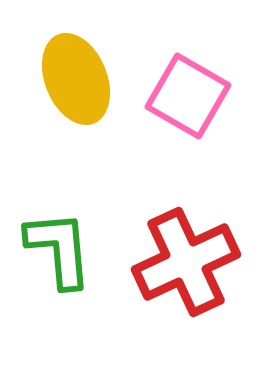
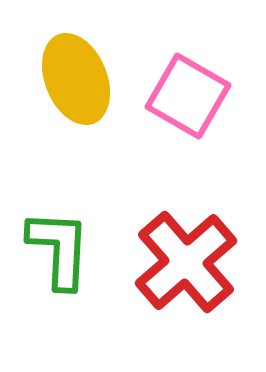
green L-shape: rotated 8 degrees clockwise
red cross: rotated 16 degrees counterclockwise
